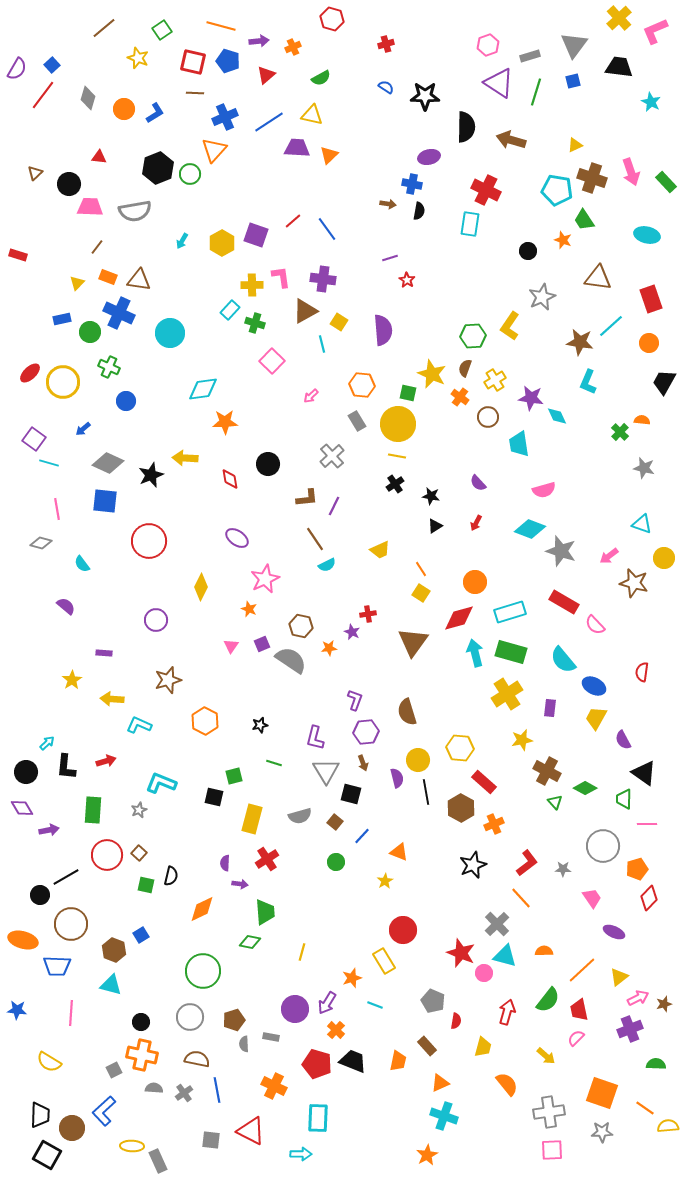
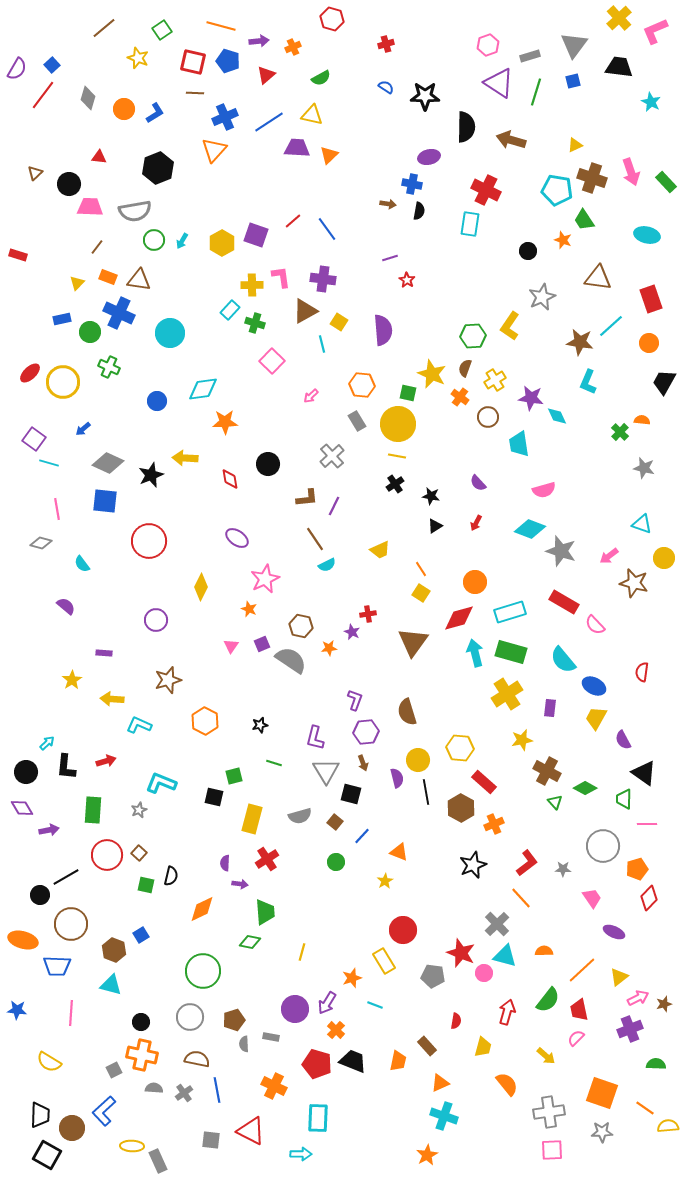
green circle at (190, 174): moved 36 px left, 66 px down
blue circle at (126, 401): moved 31 px right
gray pentagon at (433, 1001): moved 25 px up; rotated 15 degrees counterclockwise
